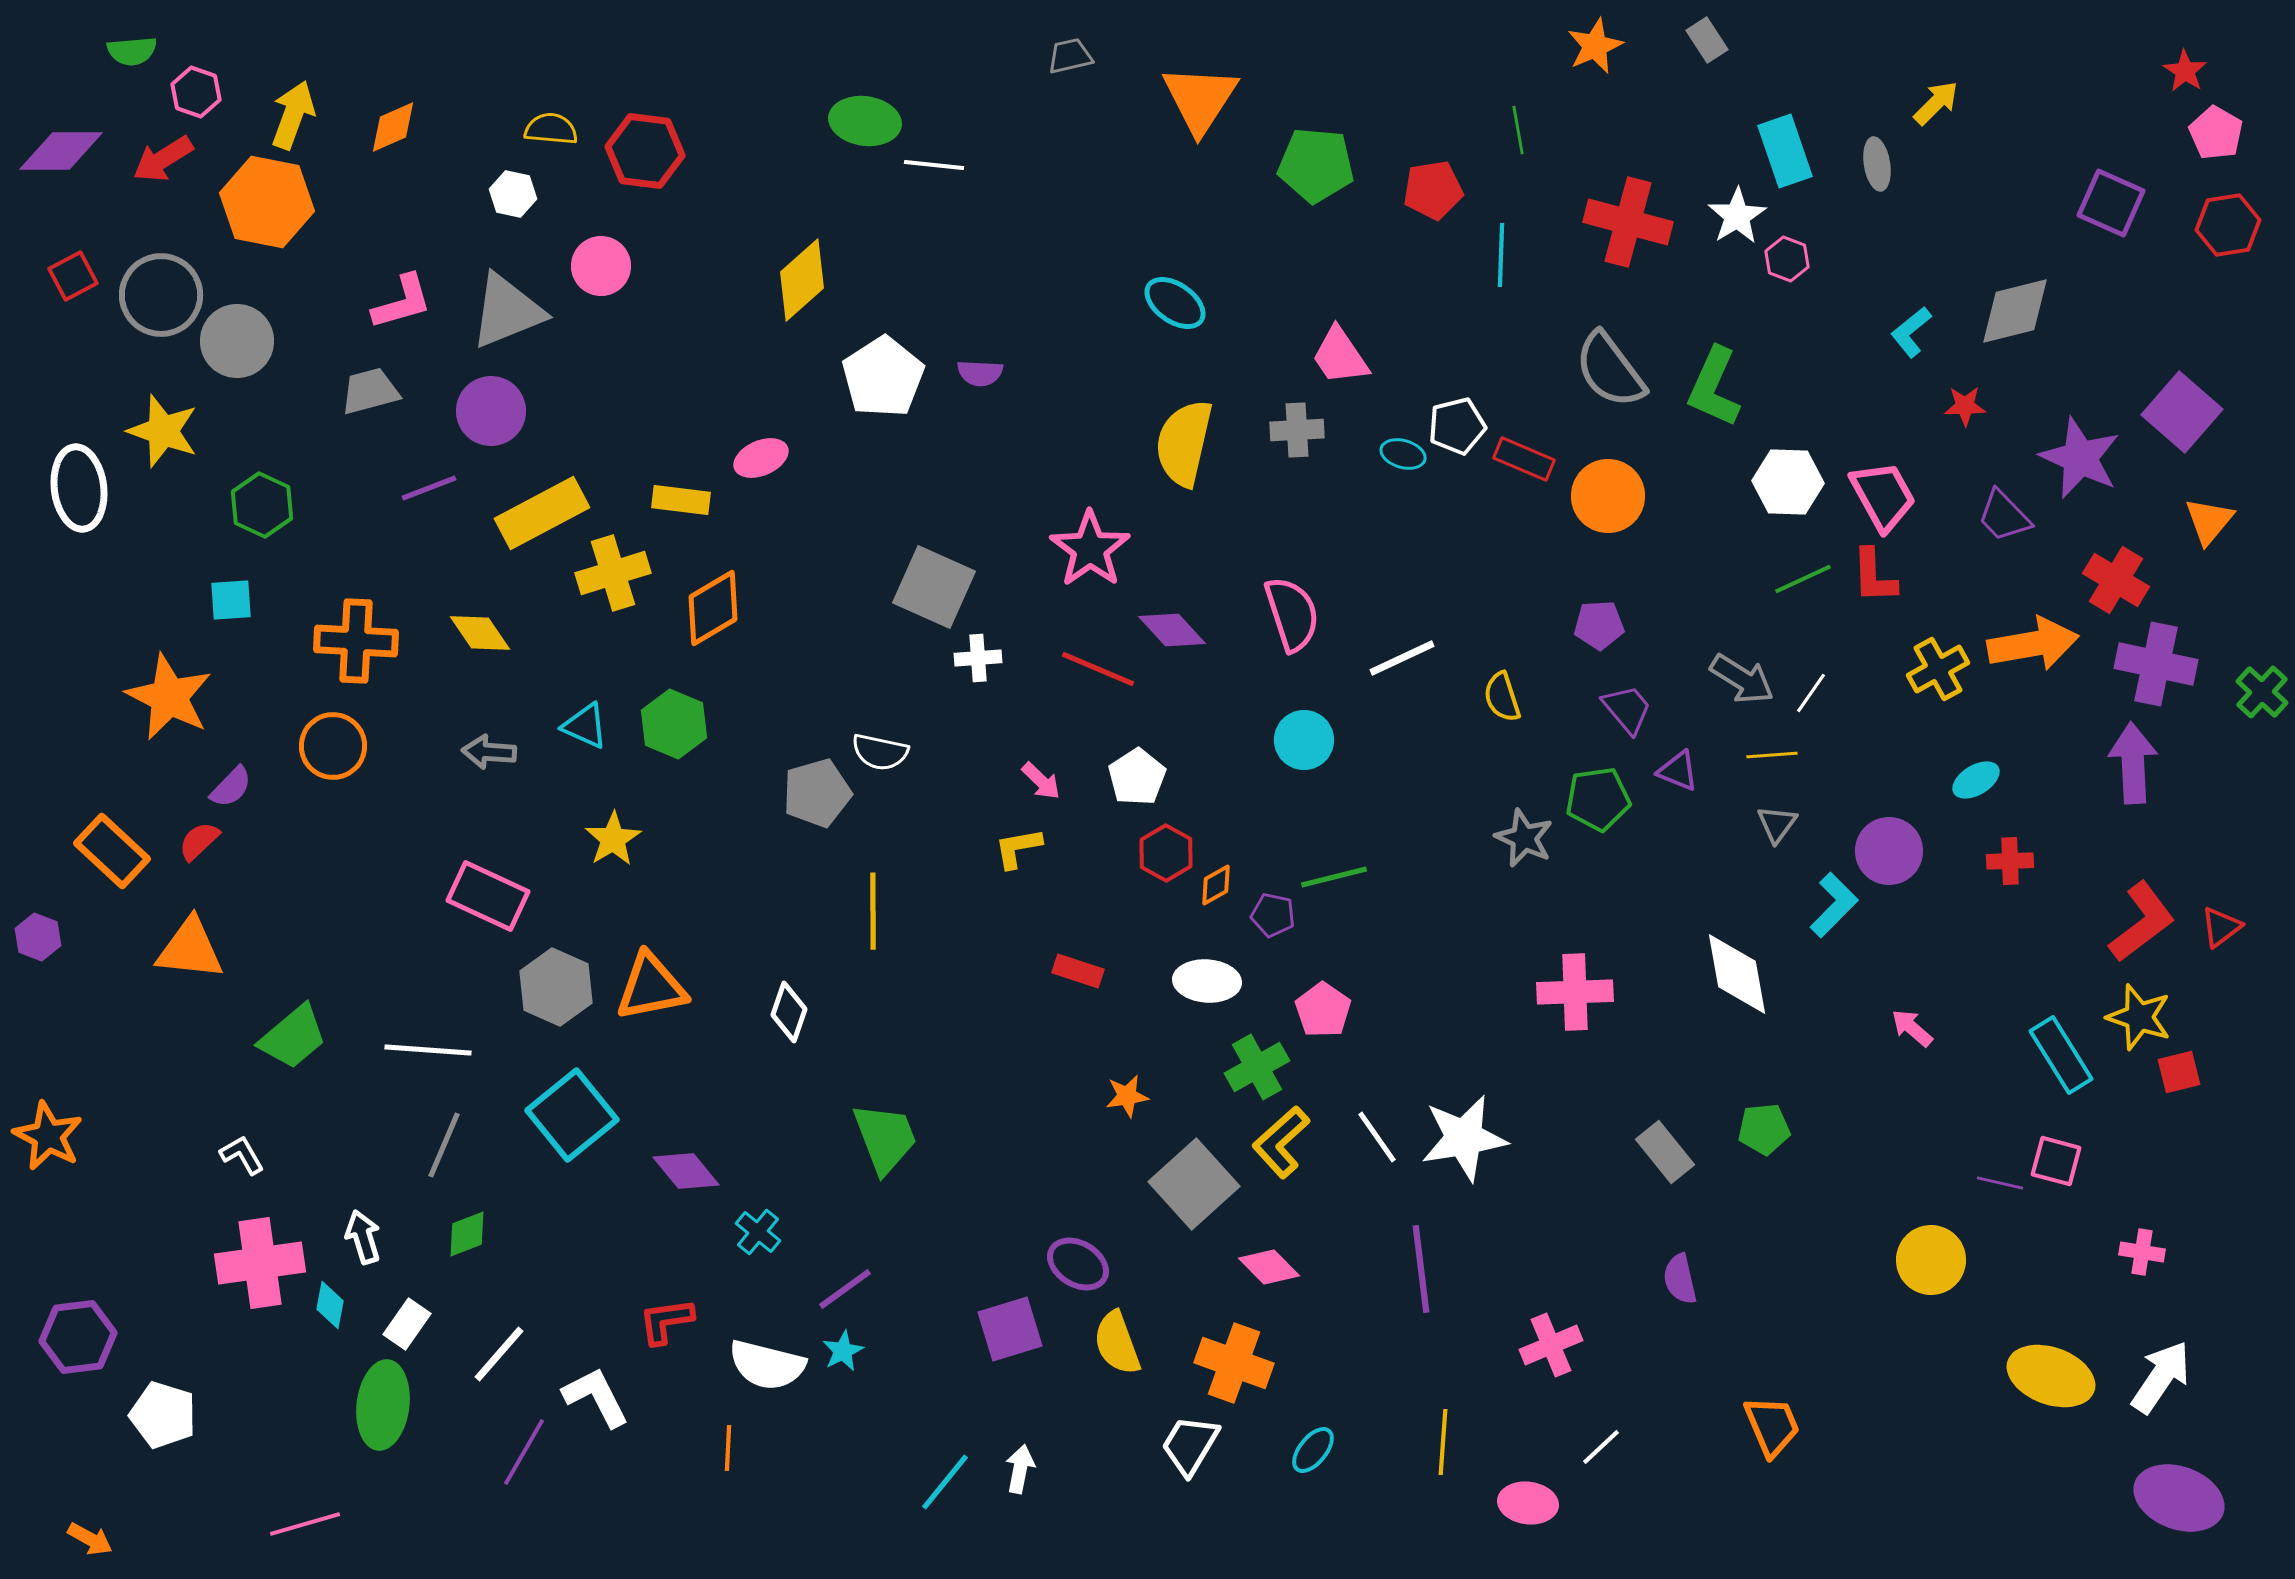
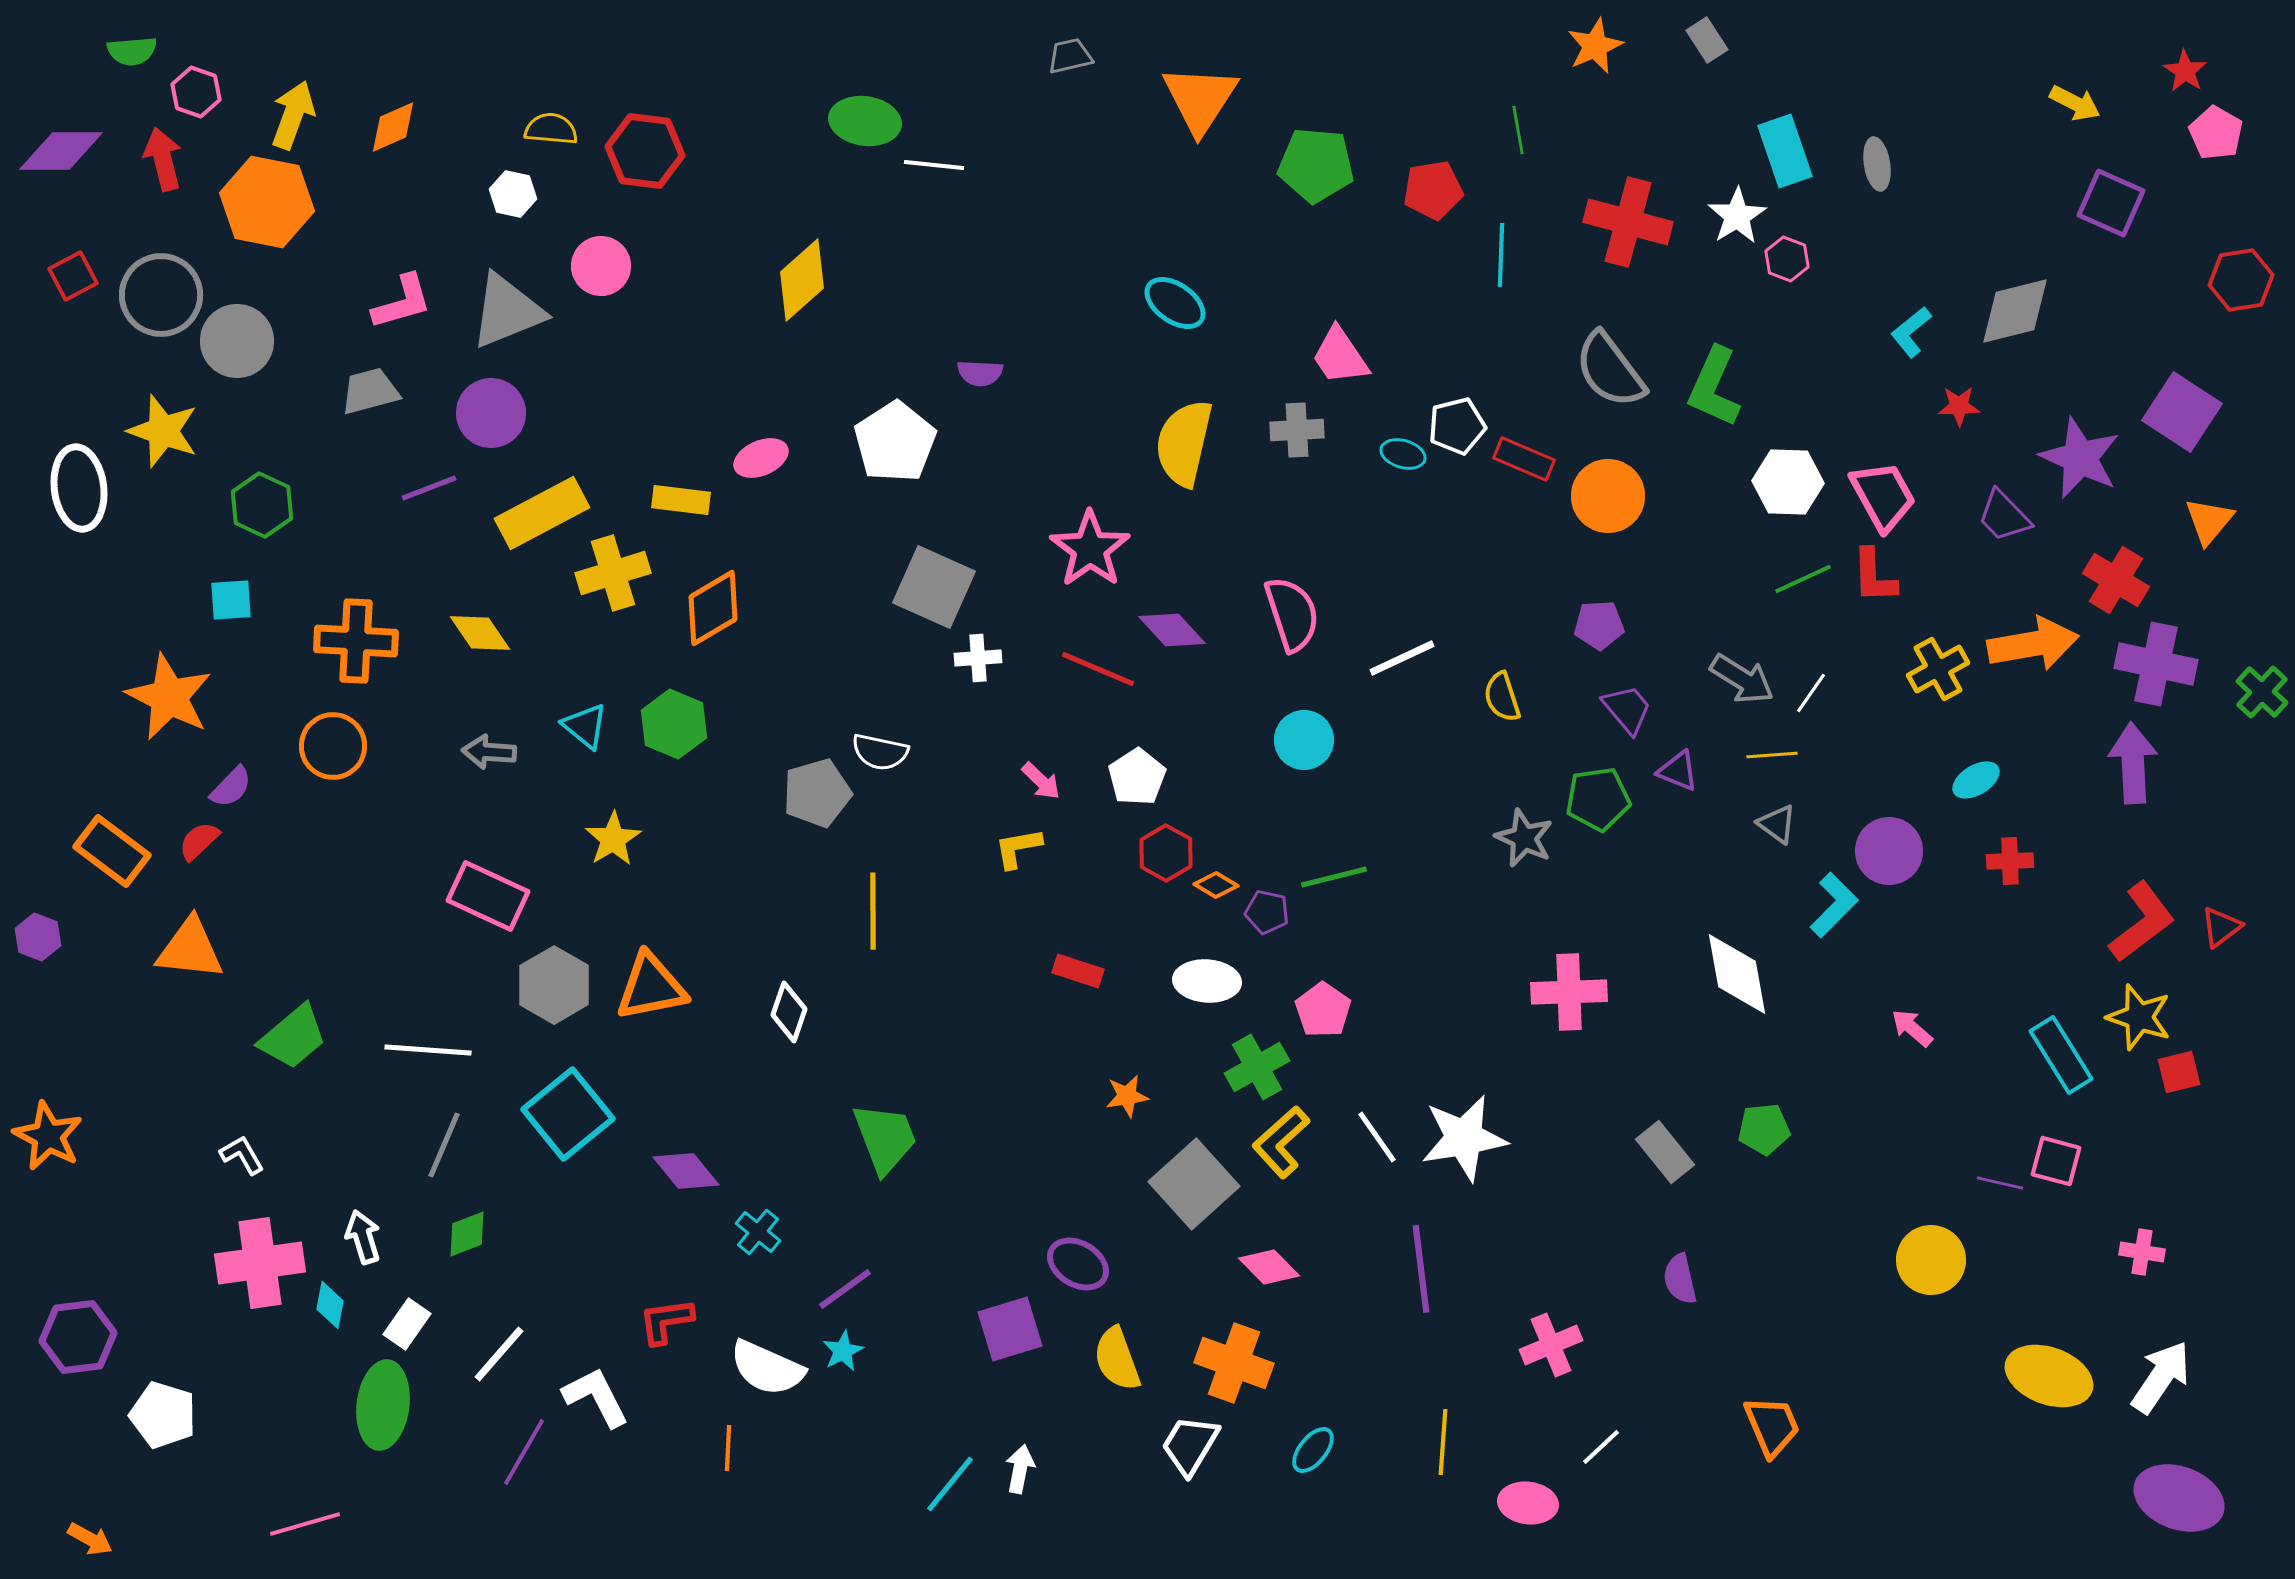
yellow arrow at (1936, 103): moved 139 px right; rotated 72 degrees clockwise
red arrow at (163, 159): rotated 108 degrees clockwise
red hexagon at (2228, 225): moved 13 px right, 55 px down
white pentagon at (883, 377): moved 12 px right, 65 px down
red star at (1965, 406): moved 6 px left
purple circle at (491, 411): moved 2 px down
purple square at (2182, 412): rotated 8 degrees counterclockwise
cyan triangle at (585, 726): rotated 15 degrees clockwise
gray triangle at (1777, 824): rotated 30 degrees counterclockwise
orange rectangle at (112, 851): rotated 6 degrees counterclockwise
orange diamond at (1216, 885): rotated 60 degrees clockwise
purple pentagon at (1273, 915): moved 6 px left, 3 px up
gray hexagon at (556, 987): moved 2 px left, 2 px up; rotated 6 degrees clockwise
pink cross at (1575, 992): moved 6 px left
cyan square at (572, 1115): moved 4 px left, 1 px up
yellow semicircle at (1117, 1343): moved 16 px down
white semicircle at (767, 1365): moved 3 px down; rotated 10 degrees clockwise
yellow ellipse at (2051, 1376): moved 2 px left
cyan line at (945, 1482): moved 5 px right, 2 px down
